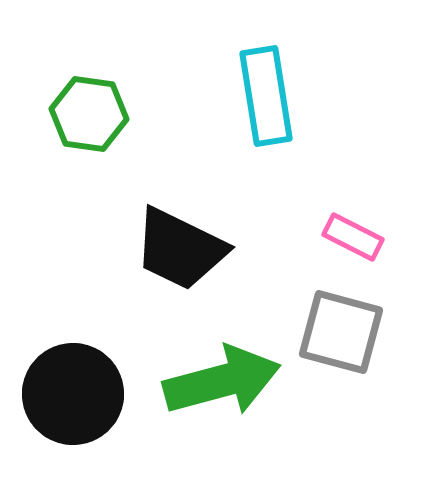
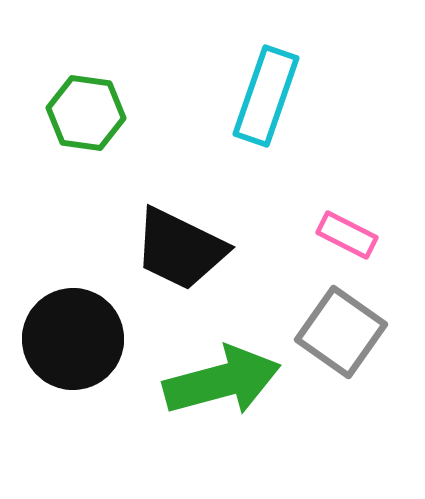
cyan rectangle: rotated 28 degrees clockwise
green hexagon: moved 3 px left, 1 px up
pink rectangle: moved 6 px left, 2 px up
gray square: rotated 20 degrees clockwise
black circle: moved 55 px up
